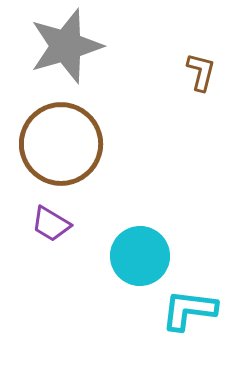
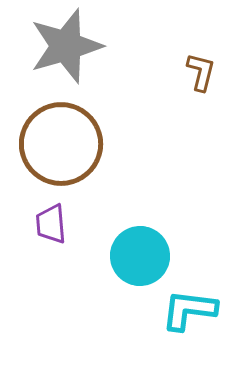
purple trapezoid: rotated 54 degrees clockwise
